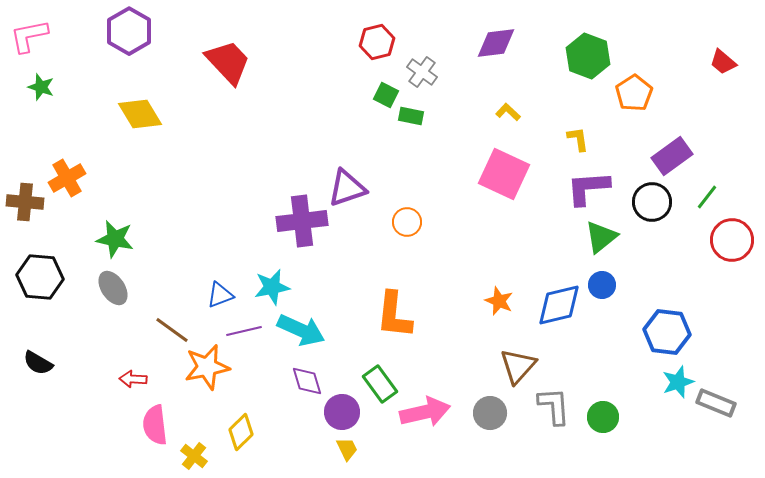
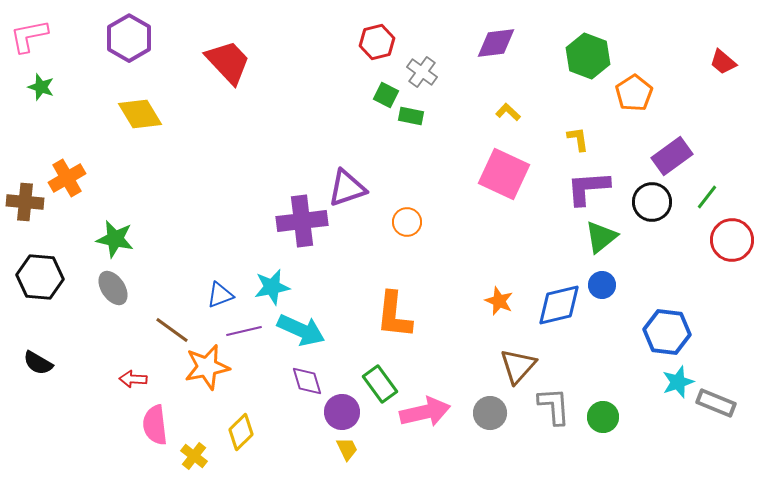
purple hexagon at (129, 31): moved 7 px down
